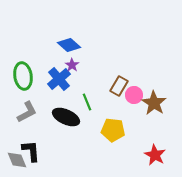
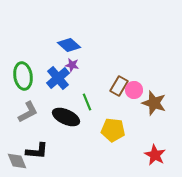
purple star: rotated 24 degrees counterclockwise
blue cross: moved 1 px left, 1 px up
pink circle: moved 5 px up
brown star: rotated 15 degrees counterclockwise
gray L-shape: moved 1 px right
black L-shape: moved 6 px right; rotated 100 degrees clockwise
gray diamond: moved 1 px down
